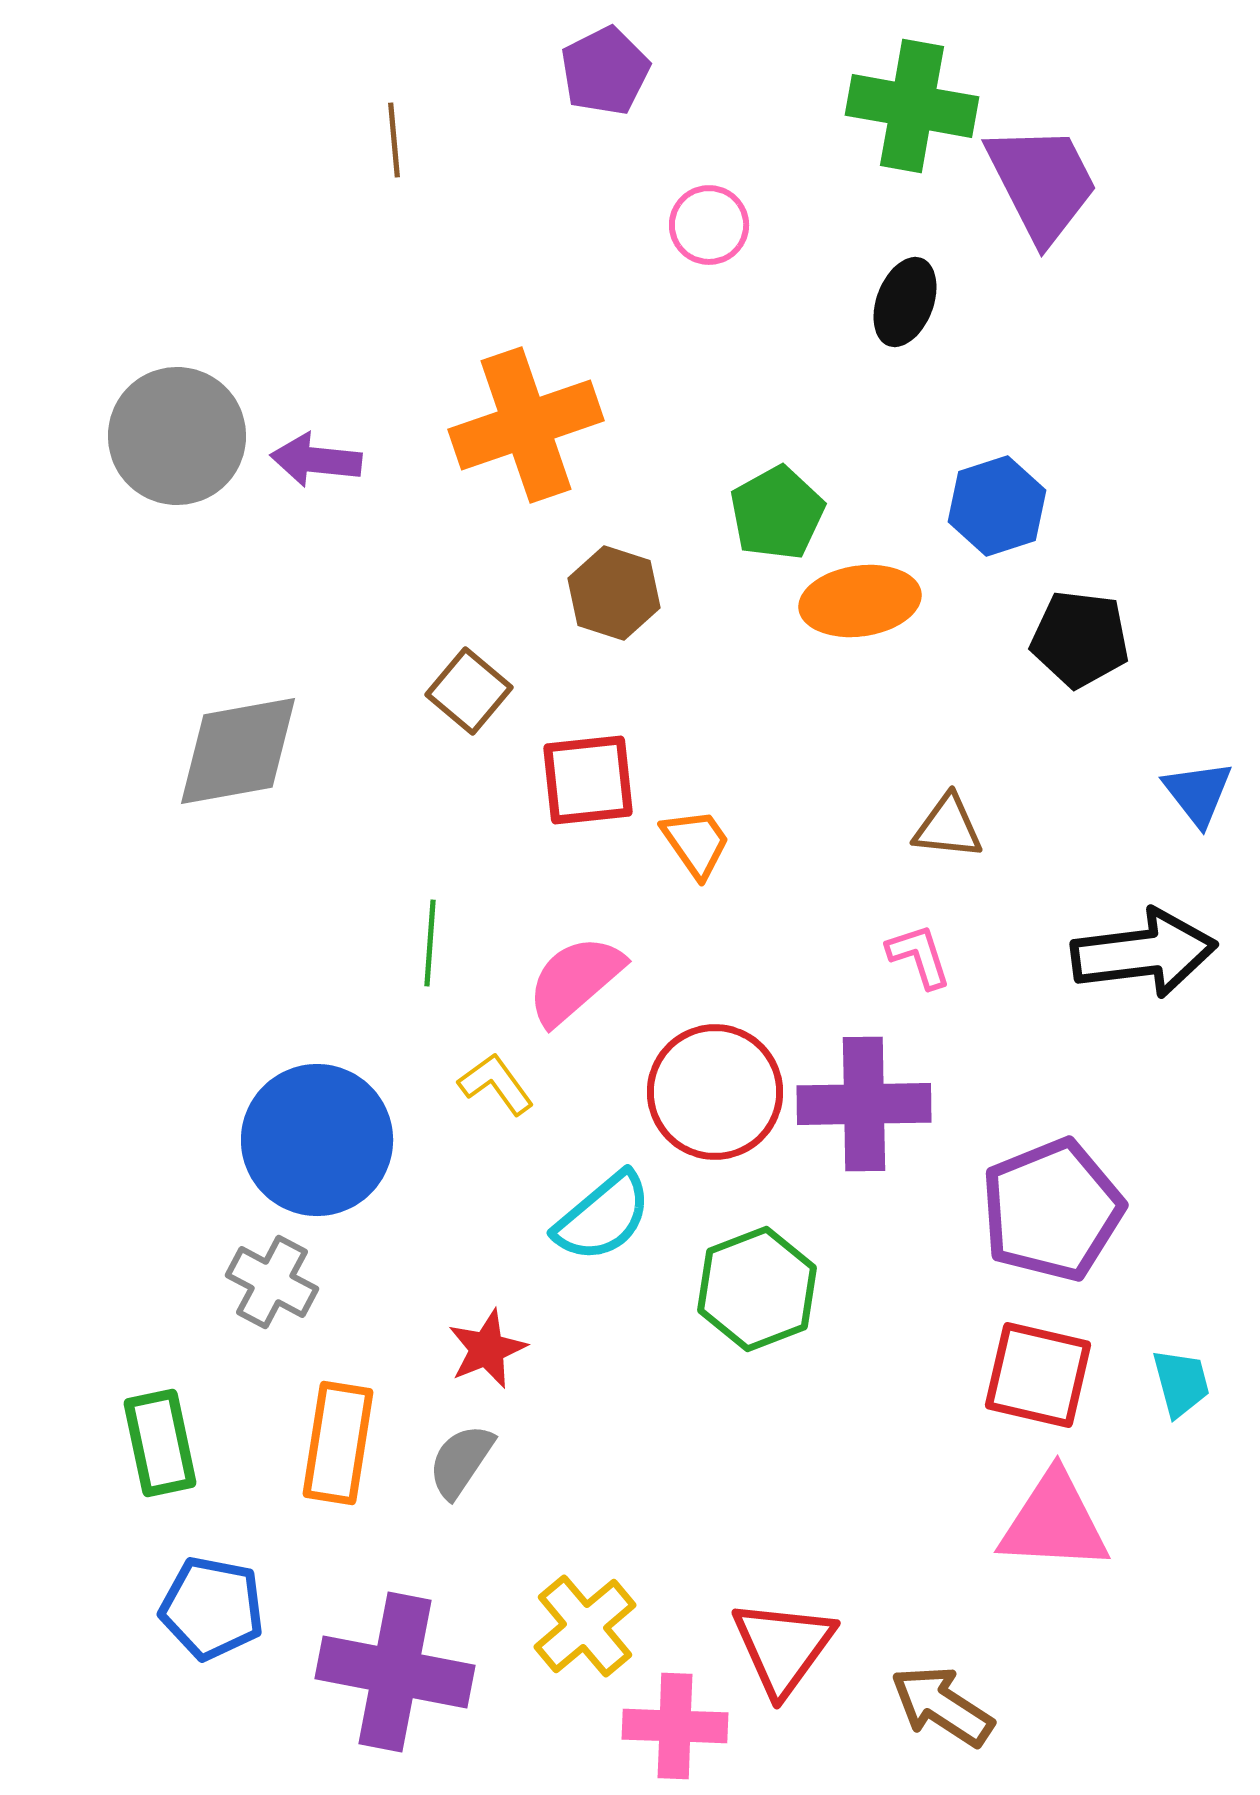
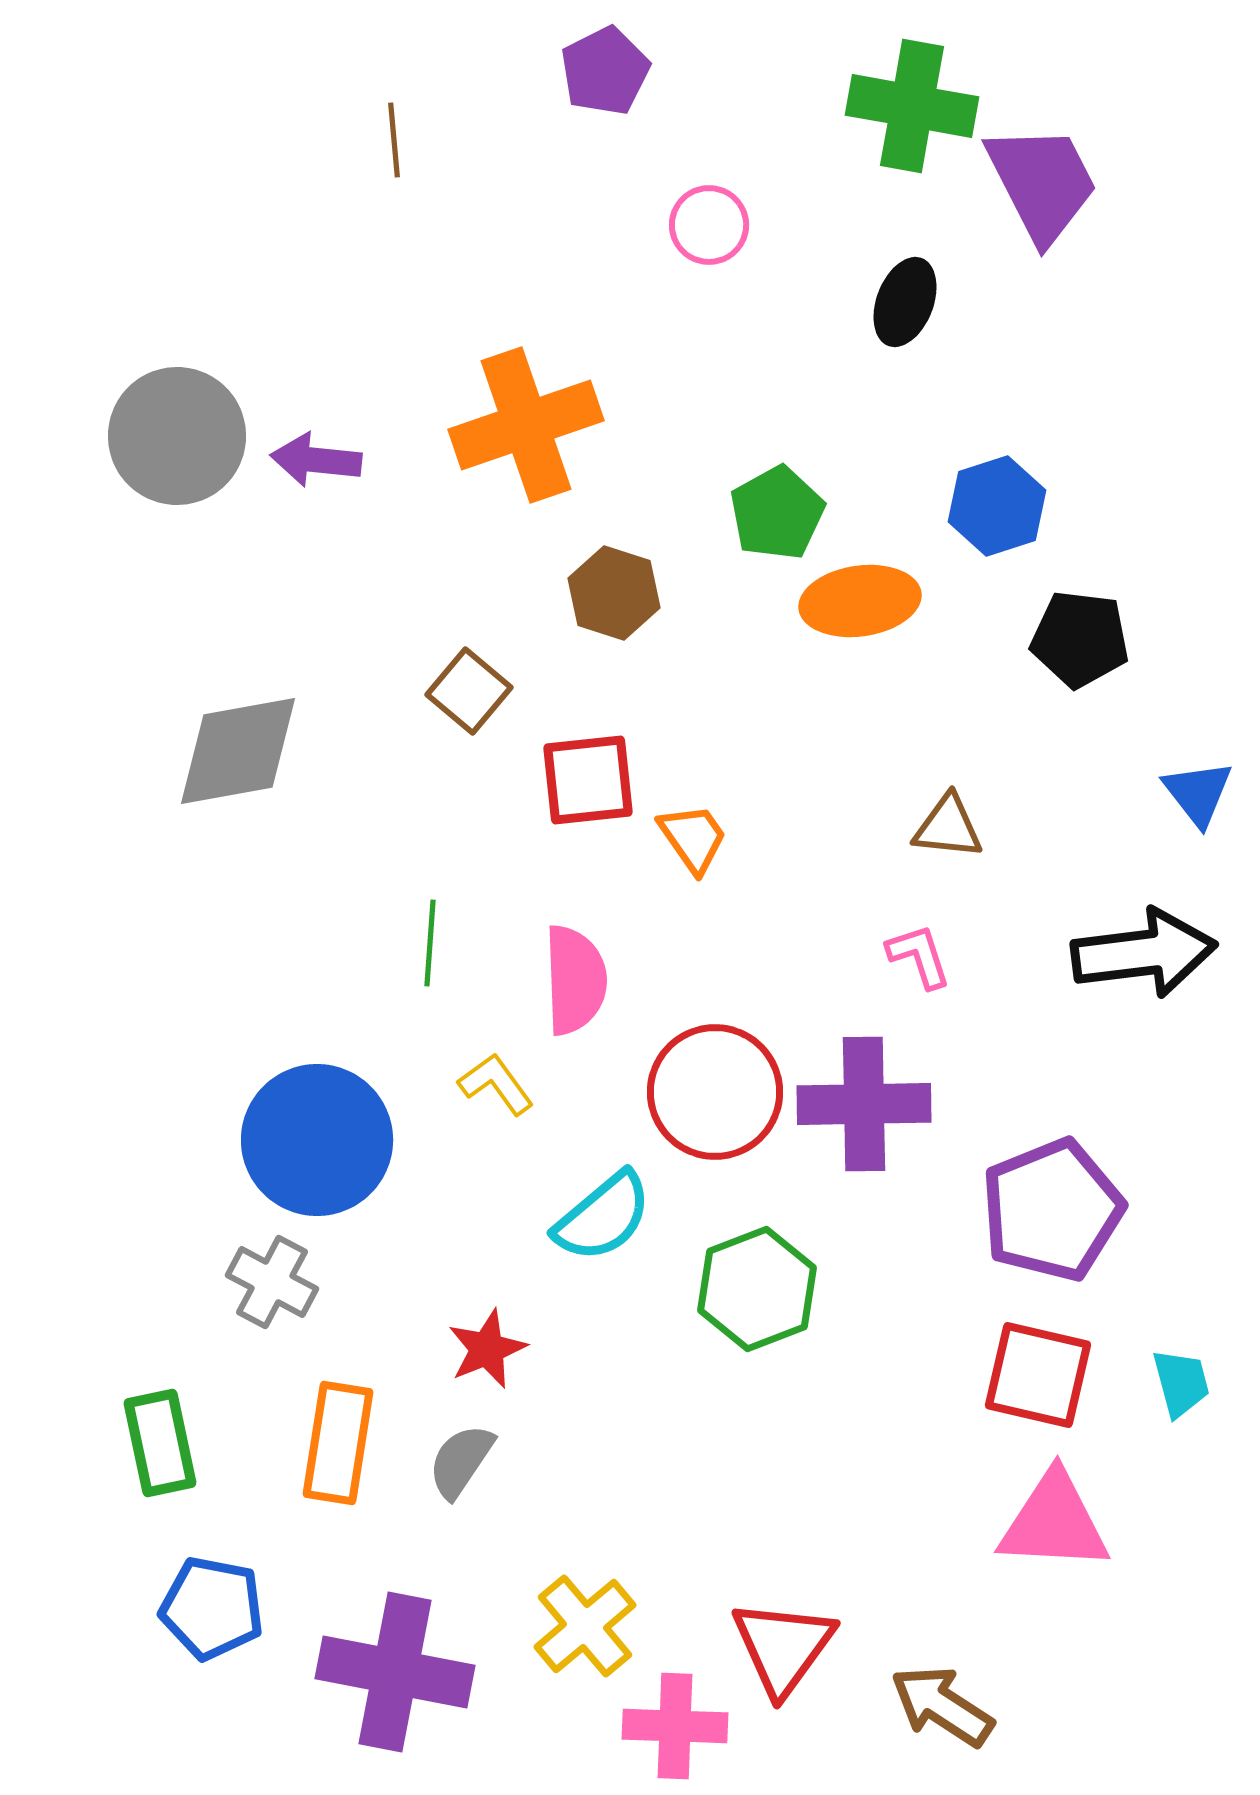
orange trapezoid at (696, 843): moved 3 px left, 5 px up
pink semicircle at (575, 980): rotated 129 degrees clockwise
